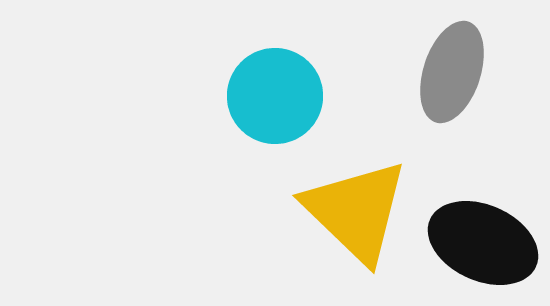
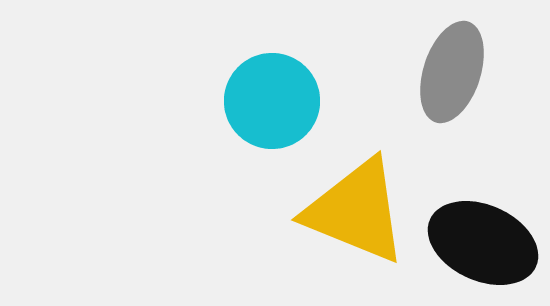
cyan circle: moved 3 px left, 5 px down
yellow triangle: rotated 22 degrees counterclockwise
